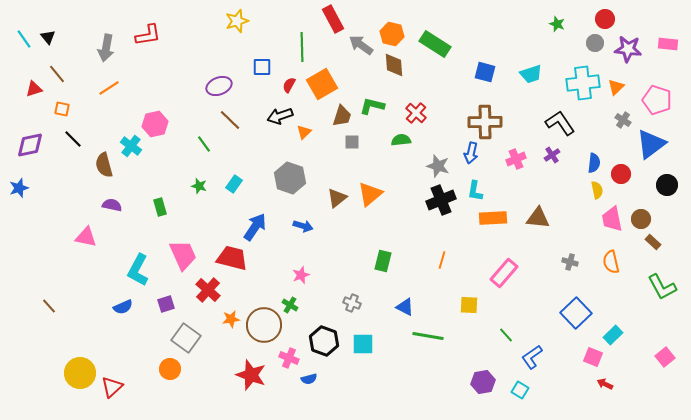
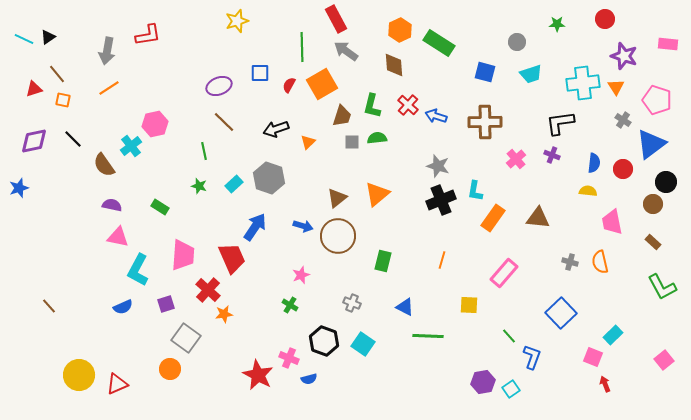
red rectangle at (333, 19): moved 3 px right
green star at (557, 24): rotated 21 degrees counterclockwise
orange hexagon at (392, 34): moved 8 px right, 4 px up; rotated 20 degrees clockwise
black triangle at (48, 37): rotated 35 degrees clockwise
cyan line at (24, 39): rotated 30 degrees counterclockwise
gray circle at (595, 43): moved 78 px left, 1 px up
green rectangle at (435, 44): moved 4 px right, 1 px up
gray arrow at (361, 45): moved 15 px left, 6 px down
gray arrow at (106, 48): moved 1 px right, 3 px down
purple star at (628, 49): moved 4 px left, 7 px down; rotated 12 degrees clockwise
blue square at (262, 67): moved 2 px left, 6 px down
orange triangle at (616, 87): rotated 18 degrees counterclockwise
green L-shape at (372, 106): rotated 90 degrees counterclockwise
orange square at (62, 109): moved 1 px right, 9 px up
red cross at (416, 113): moved 8 px left, 8 px up
black arrow at (280, 116): moved 4 px left, 13 px down
brown line at (230, 120): moved 6 px left, 2 px down
black L-shape at (560, 123): rotated 64 degrees counterclockwise
orange triangle at (304, 132): moved 4 px right, 10 px down
green semicircle at (401, 140): moved 24 px left, 2 px up
green line at (204, 144): moved 7 px down; rotated 24 degrees clockwise
purple diamond at (30, 145): moved 4 px right, 4 px up
cyan cross at (131, 146): rotated 15 degrees clockwise
blue arrow at (471, 153): moved 35 px left, 37 px up; rotated 95 degrees clockwise
purple cross at (552, 155): rotated 35 degrees counterclockwise
pink cross at (516, 159): rotated 18 degrees counterclockwise
brown semicircle at (104, 165): rotated 20 degrees counterclockwise
red circle at (621, 174): moved 2 px right, 5 px up
gray hexagon at (290, 178): moved 21 px left
cyan rectangle at (234, 184): rotated 12 degrees clockwise
black circle at (667, 185): moved 1 px left, 3 px up
yellow semicircle at (597, 190): moved 9 px left, 1 px down; rotated 72 degrees counterclockwise
orange triangle at (370, 194): moved 7 px right
green rectangle at (160, 207): rotated 42 degrees counterclockwise
orange rectangle at (493, 218): rotated 52 degrees counterclockwise
pink trapezoid at (612, 219): moved 3 px down
brown circle at (641, 219): moved 12 px right, 15 px up
pink triangle at (86, 237): moved 32 px right
pink trapezoid at (183, 255): rotated 28 degrees clockwise
red trapezoid at (232, 258): rotated 52 degrees clockwise
orange semicircle at (611, 262): moved 11 px left
blue square at (576, 313): moved 15 px left
orange star at (231, 319): moved 7 px left, 5 px up
brown circle at (264, 325): moved 74 px right, 89 px up
green line at (506, 335): moved 3 px right, 1 px down
green line at (428, 336): rotated 8 degrees counterclockwise
cyan square at (363, 344): rotated 35 degrees clockwise
blue L-shape at (532, 357): rotated 145 degrees clockwise
pink square at (665, 357): moved 1 px left, 3 px down
yellow circle at (80, 373): moved 1 px left, 2 px down
red star at (251, 375): moved 7 px right; rotated 8 degrees clockwise
red arrow at (605, 384): rotated 42 degrees clockwise
red triangle at (112, 387): moved 5 px right, 3 px up; rotated 20 degrees clockwise
cyan square at (520, 390): moved 9 px left, 1 px up; rotated 24 degrees clockwise
